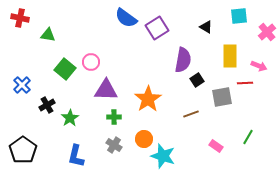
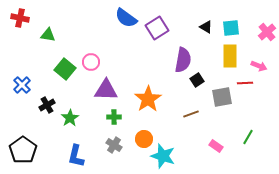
cyan square: moved 8 px left, 12 px down
